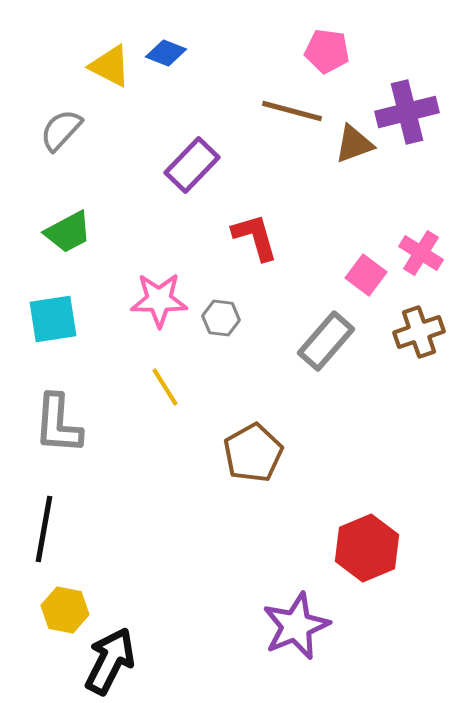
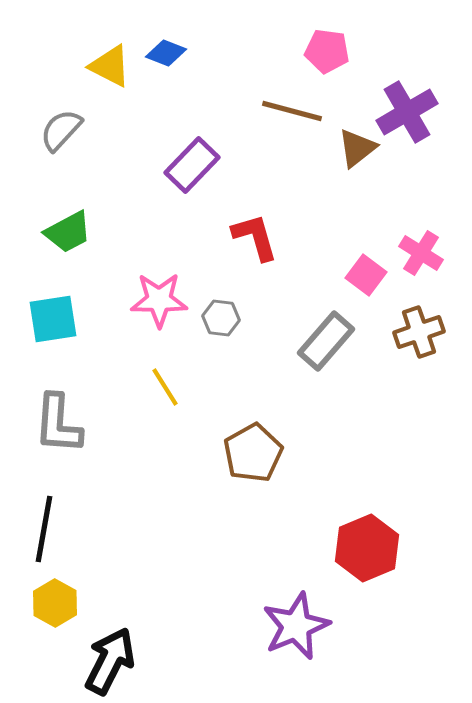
purple cross: rotated 16 degrees counterclockwise
brown triangle: moved 3 px right, 4 px down; rotated 18 degrees counterclockwise
yellow hexagon: moved 10 px left, 7 px up; rotated 18 degrees clockwise
